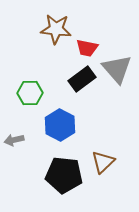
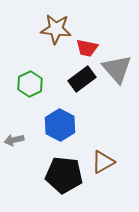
green hexagon: moved 9 px up; rotated 25 degrees counterclockwise
brown triangle: rotated 15 degrees clockwise
